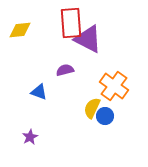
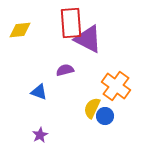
orange cross: moved 2 px right
purple star: moved 10 px right, 2 px up
